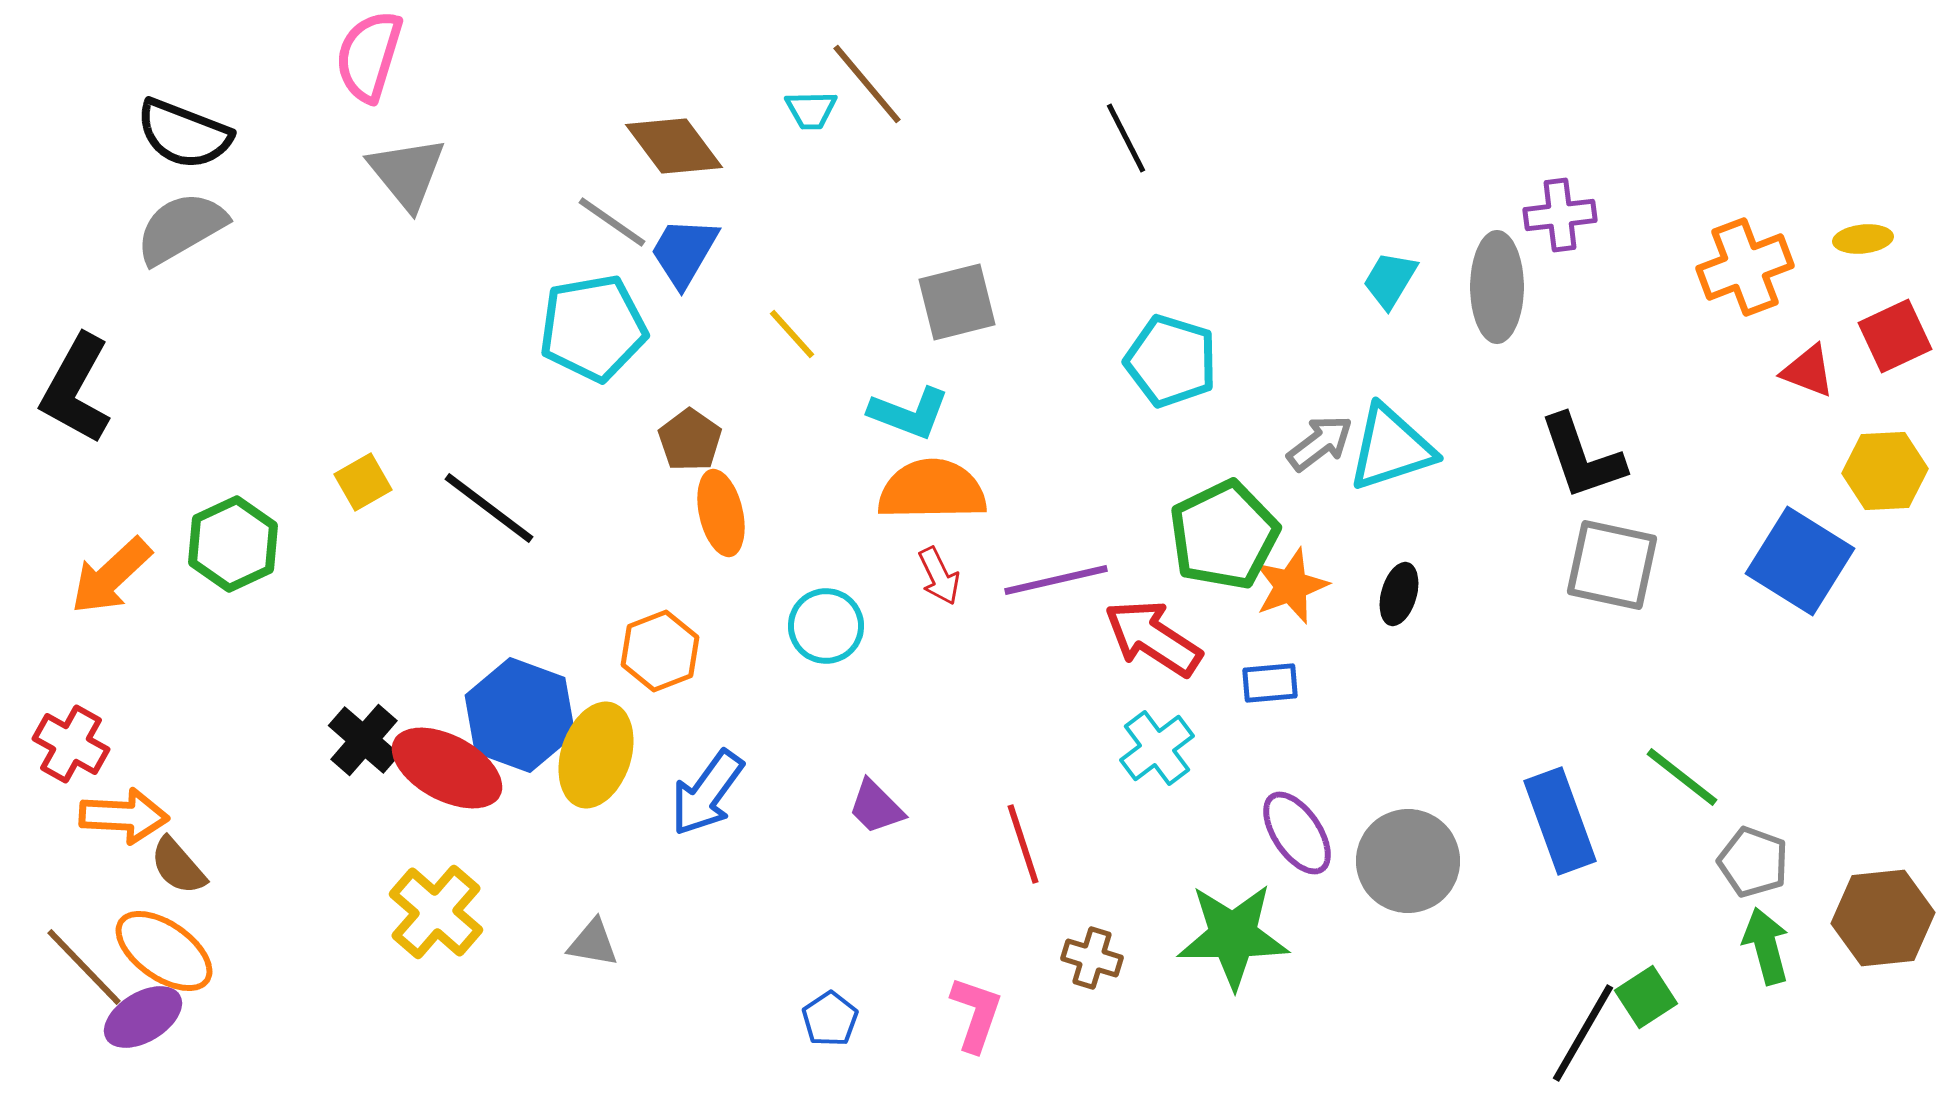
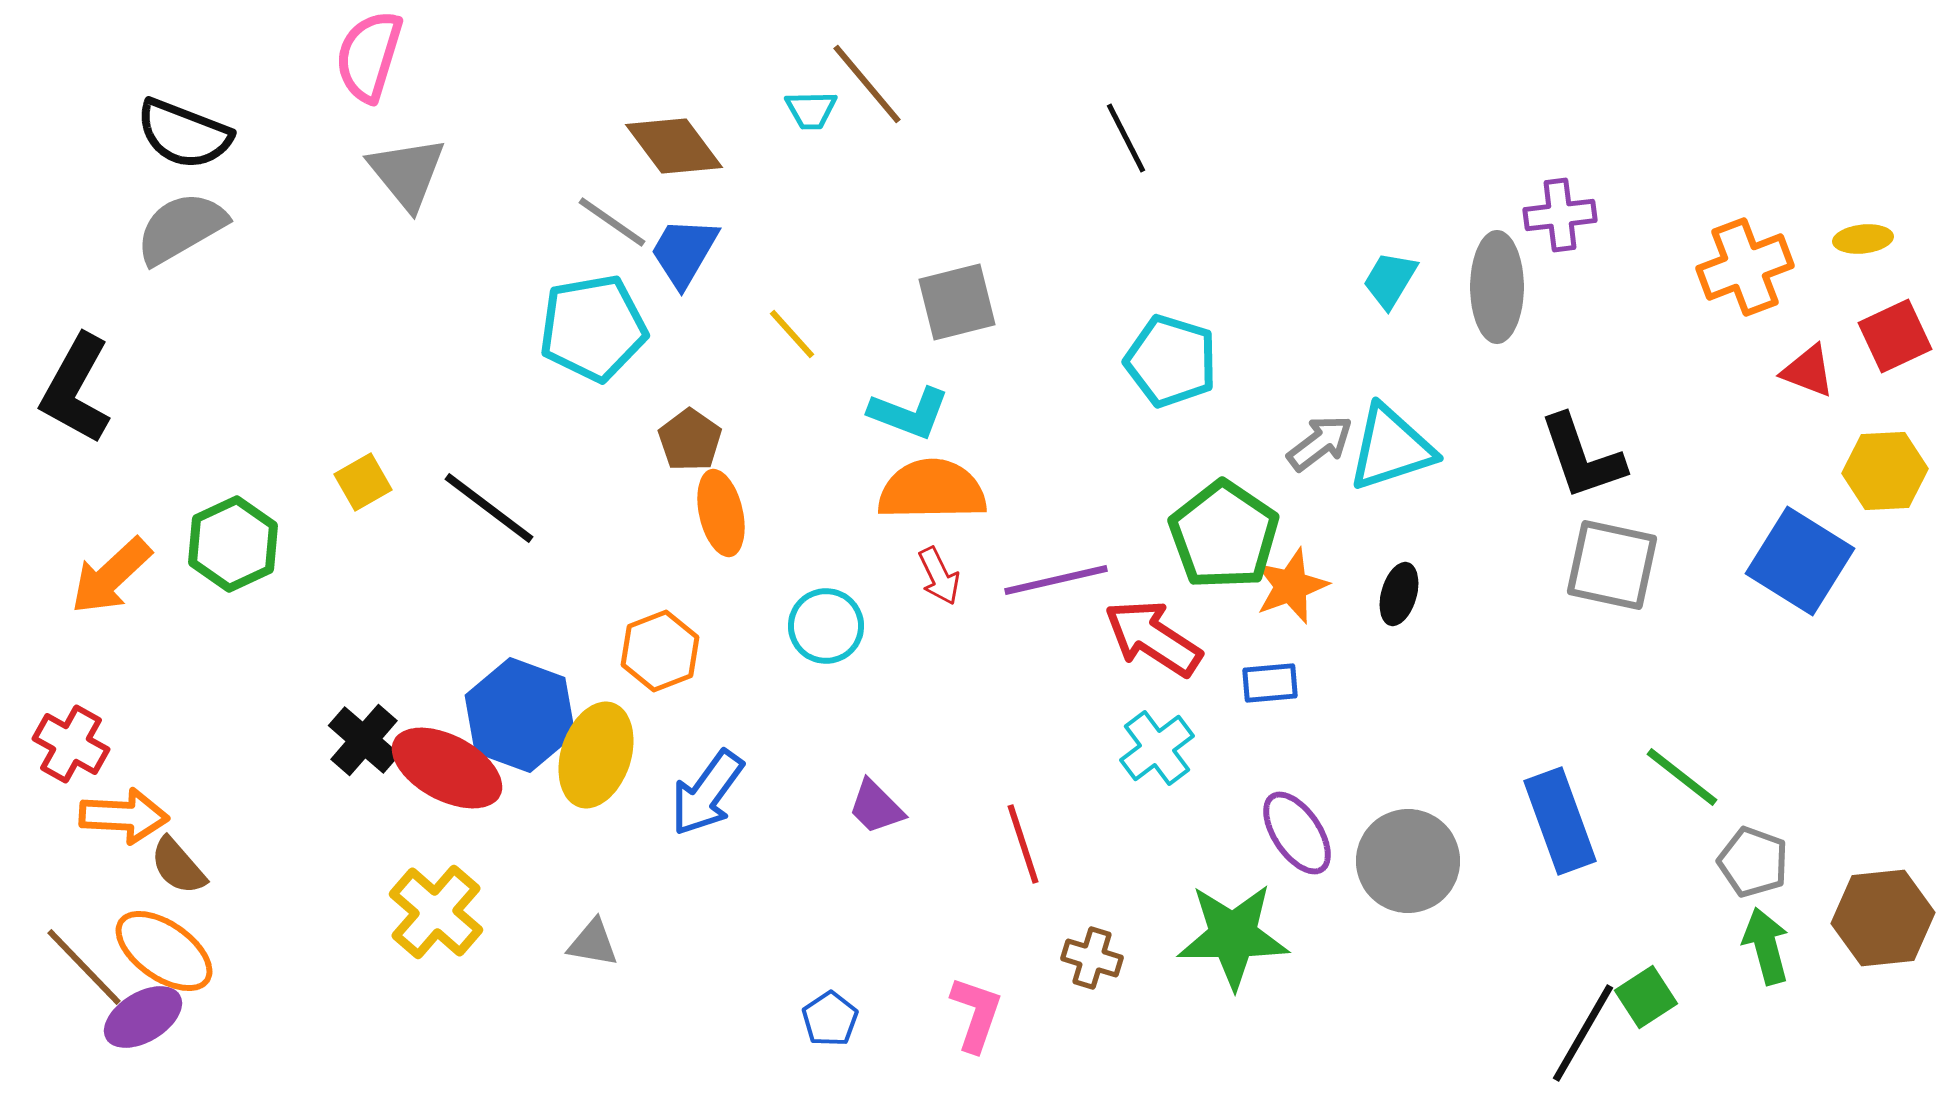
green pentagon at (1224, 535): rotated 12 degrees counterclockwise
